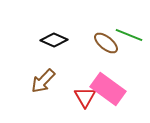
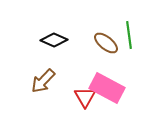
green line: rotated 60 degrees clockwise
pink rectangle: moved 1 px left, 1 px up; rotated 8 degrees counterclockwise
